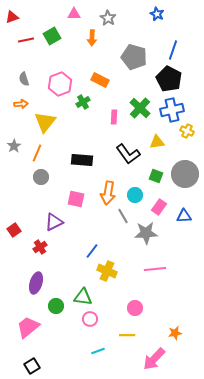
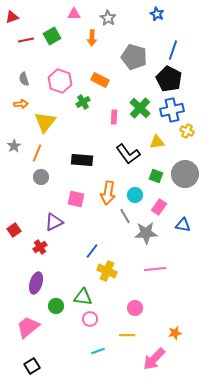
pink hexagon at (60, 84): moved 3 px up; rotated 20 degrees counterclockwise
gray line at (123, 216): moved 2 px right
blue triangle at (184, 216): moved 1 px left, 9 px down; rotated 14 degrees clockwise
